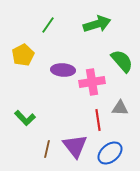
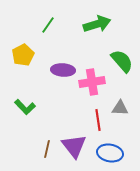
green L-shape: moved 11 px up
purple triangle: moved 1 px left
blue ellipse: rotated 50 degrees clockwise
